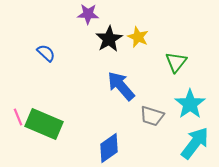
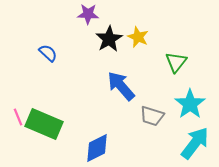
blue semicircle: moved 2 px right
blue diamond: moved 12 px left; rotated 8 degrees clockwise
